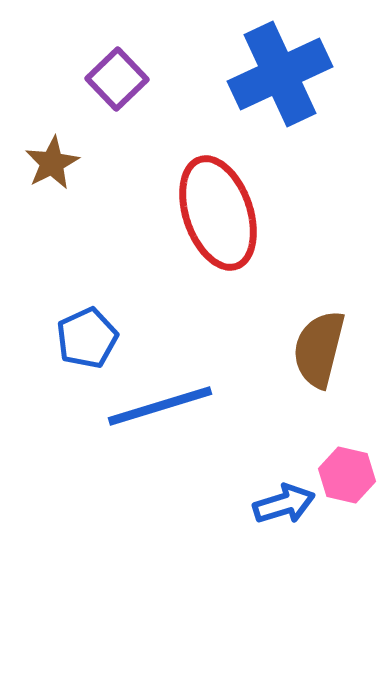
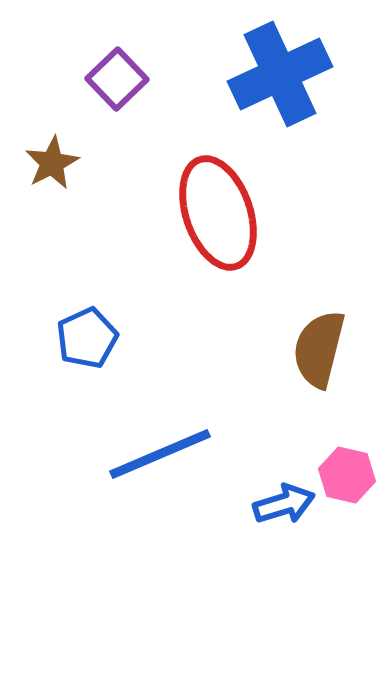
blue line: moved 48 px down; rotated 6 degrees counterclockwise
